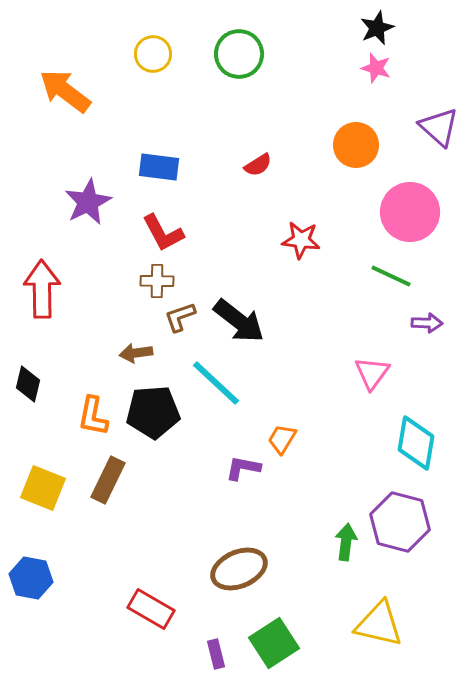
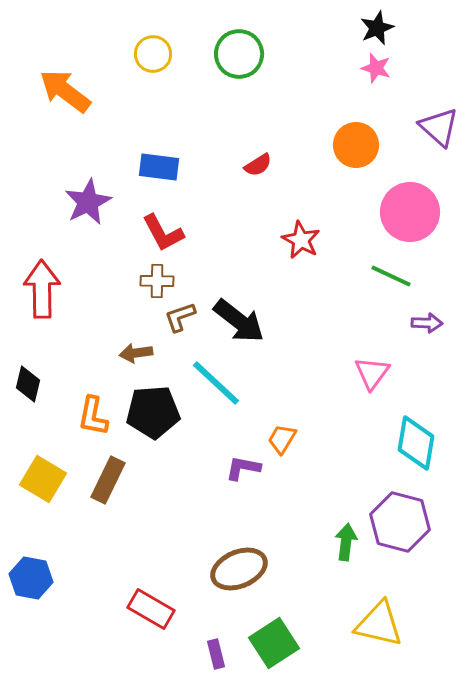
red star: rotated 21 degrees clockwise
yellow square: moved 9 px up; rotated 9 degrees clockwise
